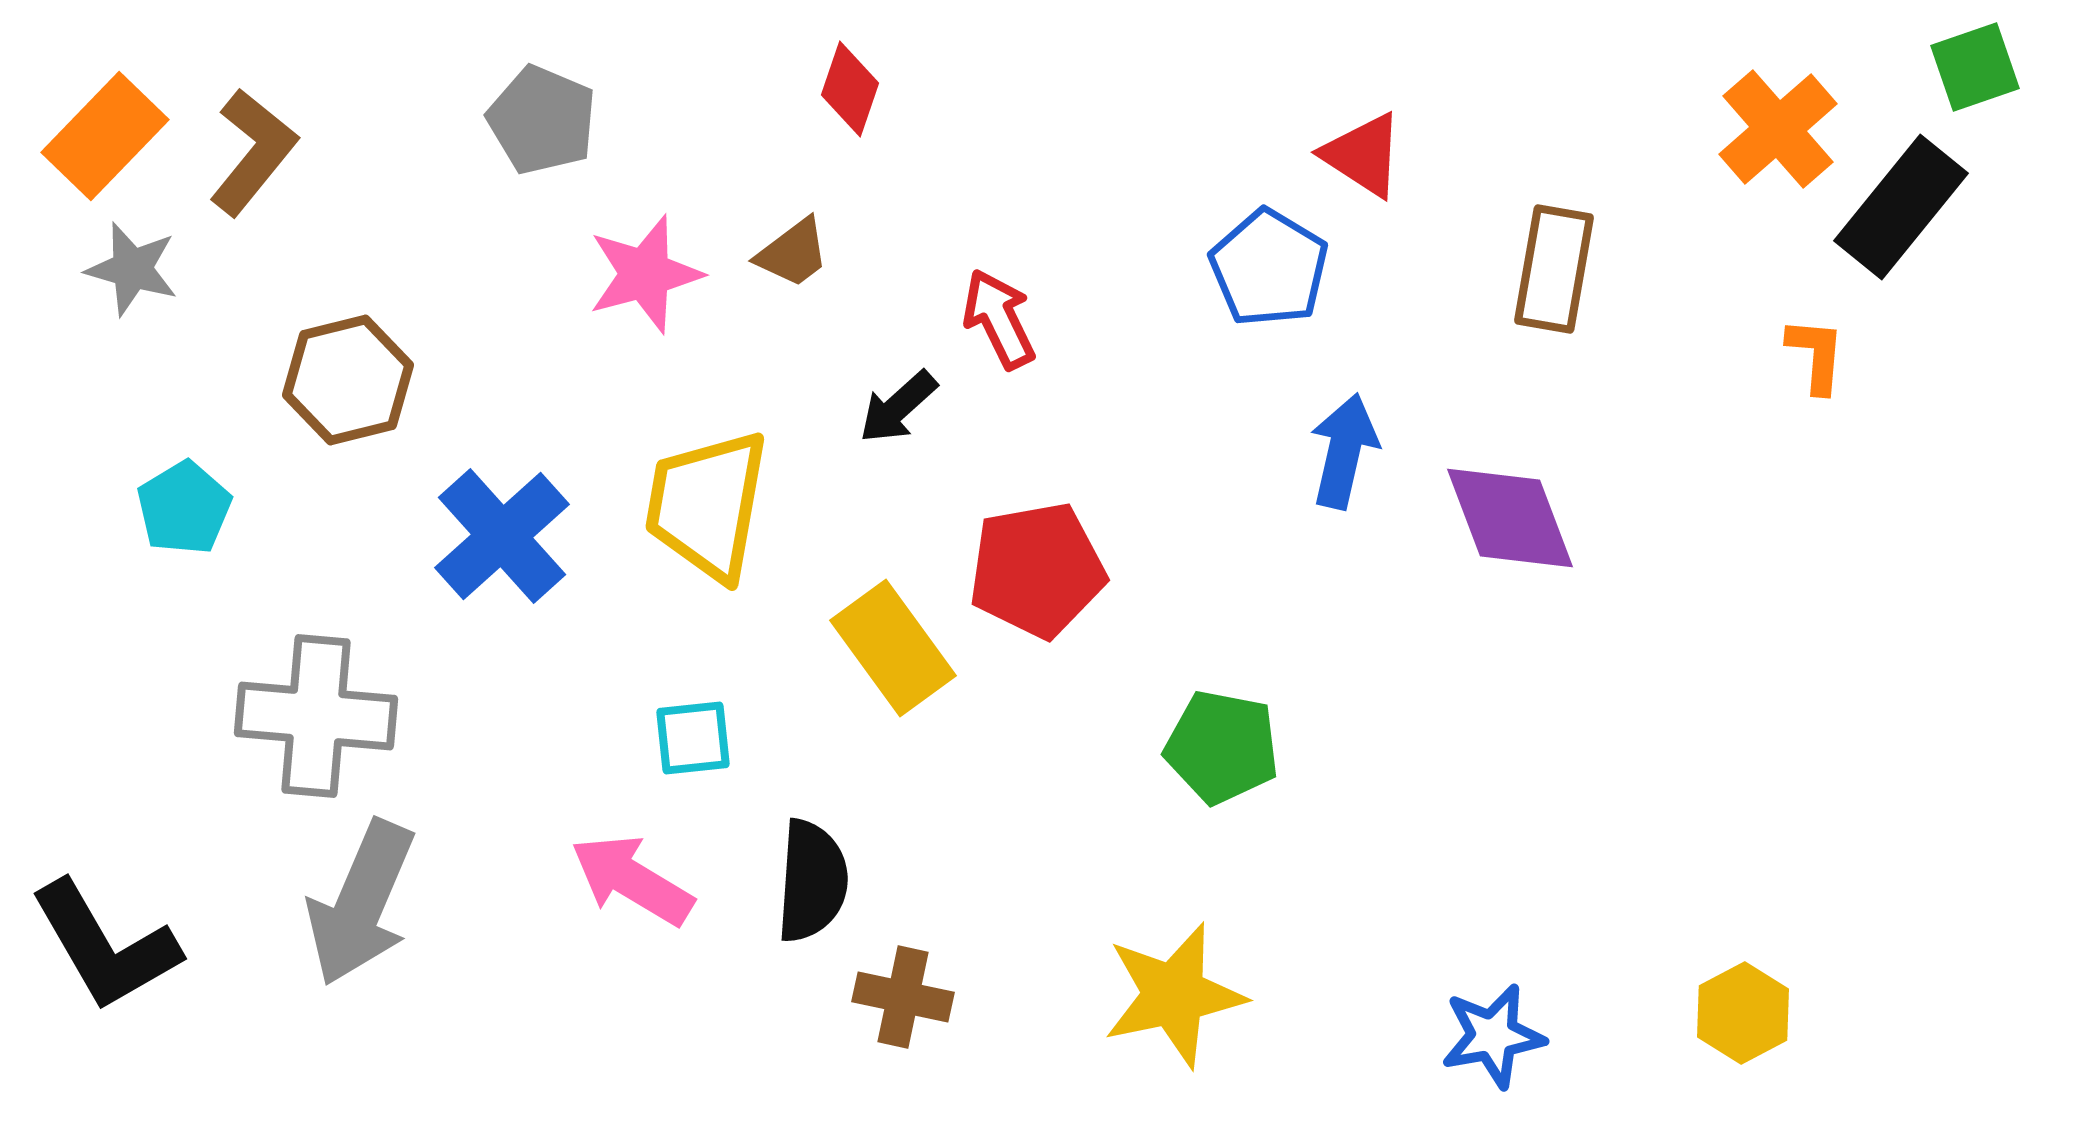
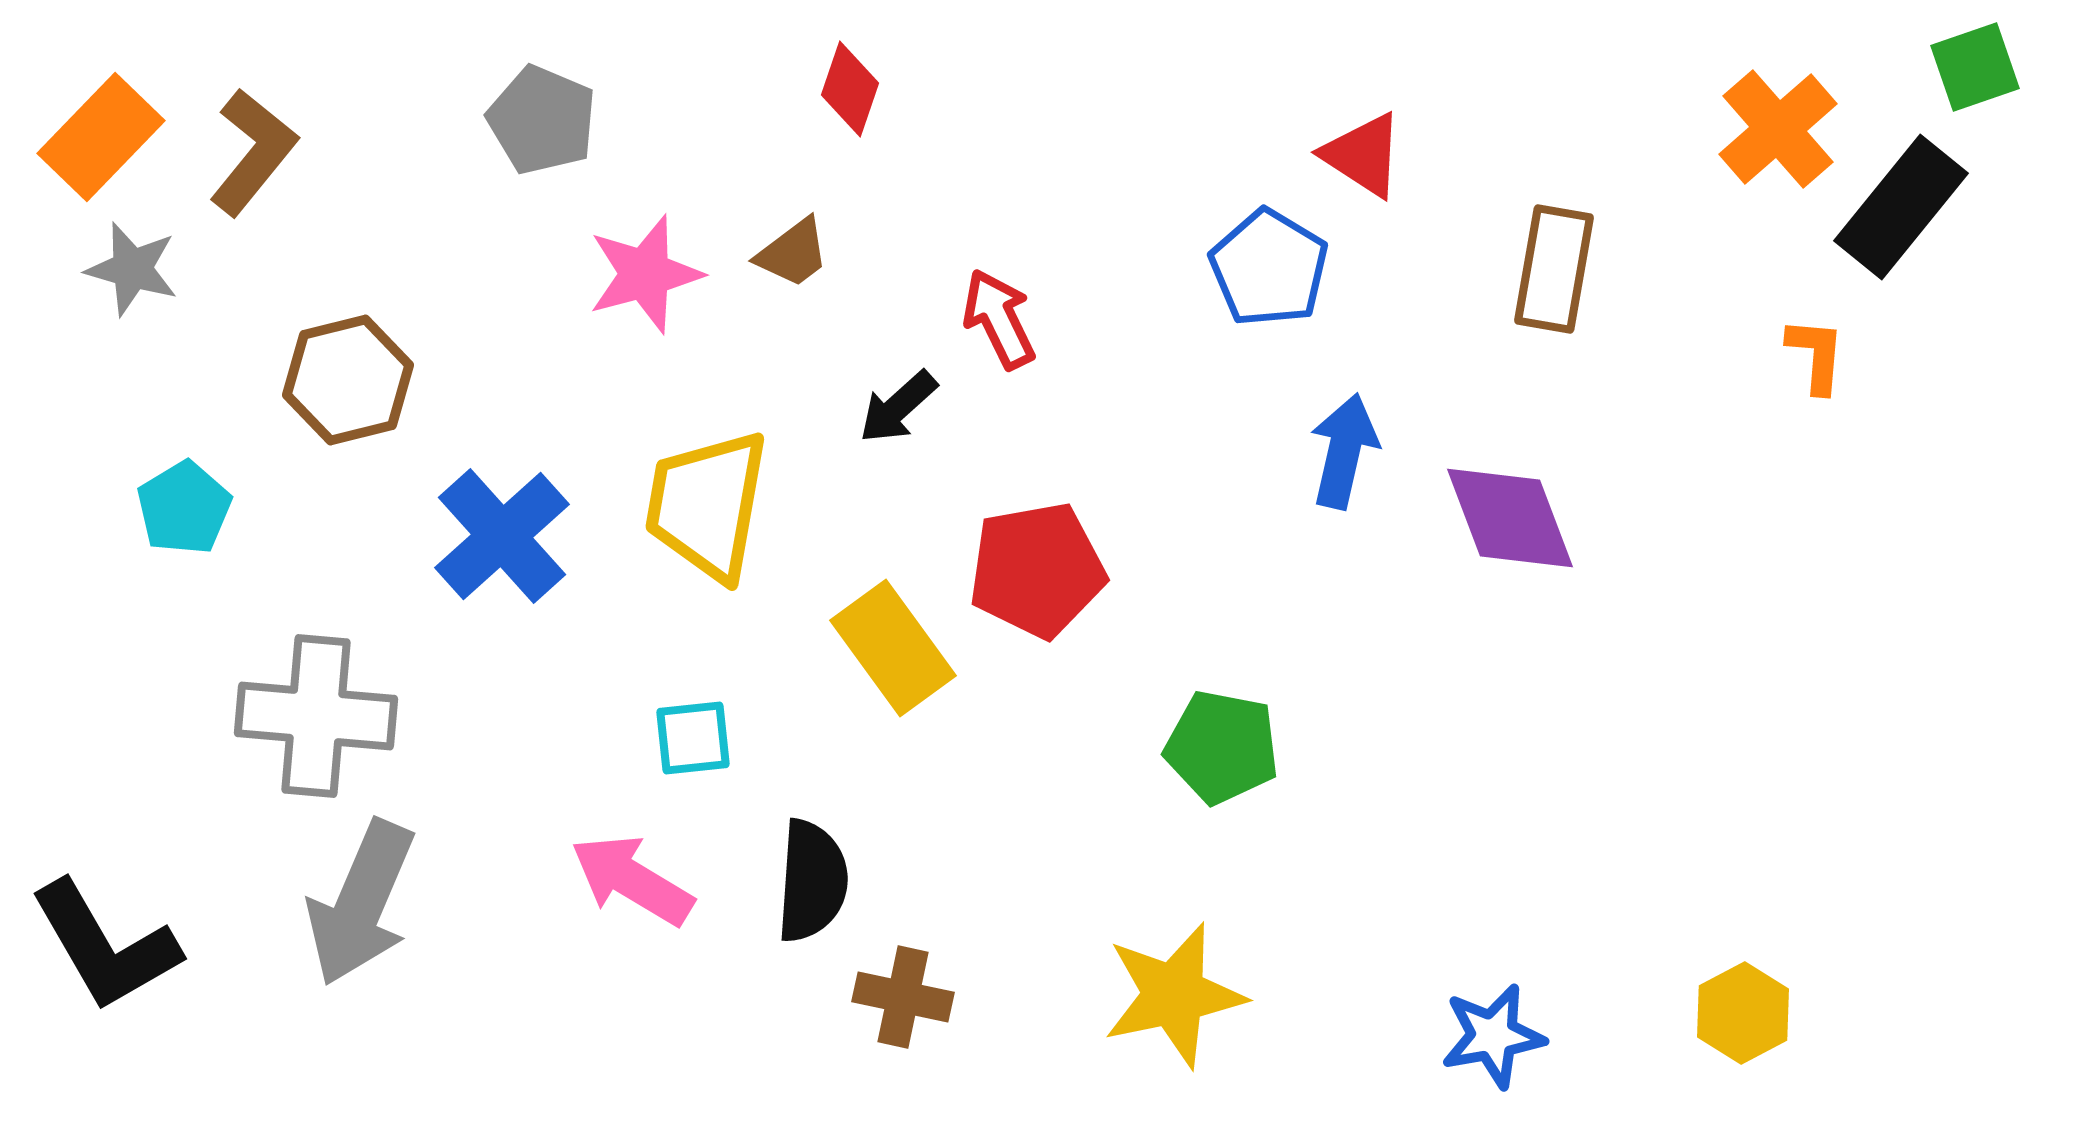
orange rectangle: moved 4 px left, 1 px down
